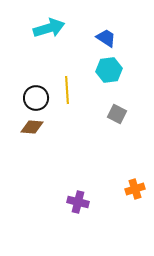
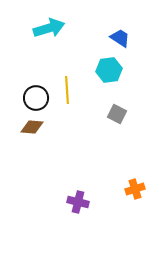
blue trapezoid: moved 14 px right
